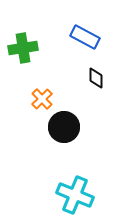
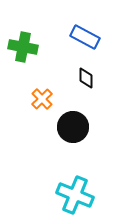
green cross: moved 1 px up; rotated 20 degrees clockwise
black diamond: moved 10 px left
black circle: moved 9 px right
